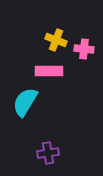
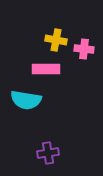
yellow cross: rotated 10 degrees counterclockwise
pink rectangle: moved 3 px left, 2 px up
cyan semicircle: moved 1 px right, 2 px up; rotated 112 degrees counterclockwise
